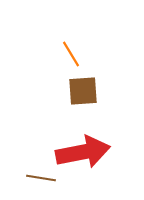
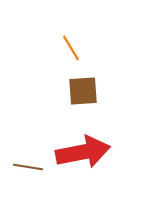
orange line: moved 6 px up
brown line: moved 13 px left, 11 px up
